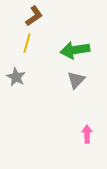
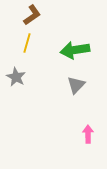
brown L-shape: moved 2 px left, 1 px up
gray triangle: moved 5 px down
pink arrow: moved 1 px right
